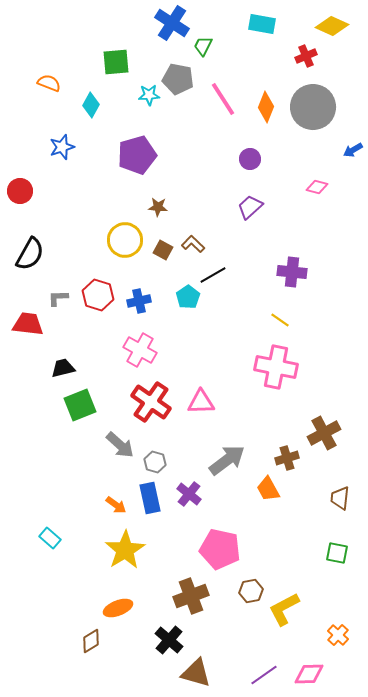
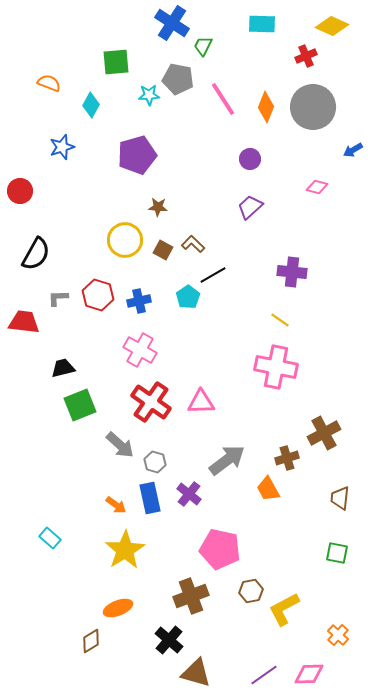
cyan rectangle at (262, 24): rotated 8 degrees counterclockwise
black semicircle at (30, 254): moved 6 px right
red trapezoid at (28, 324): moved 4 px left, 2 px up
